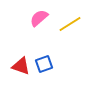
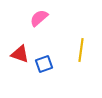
yellow line: moved 11 px right, 26 px down; rotated 50 degrees counterclockwise
red triangle: moved 1 px left, 12 px up
